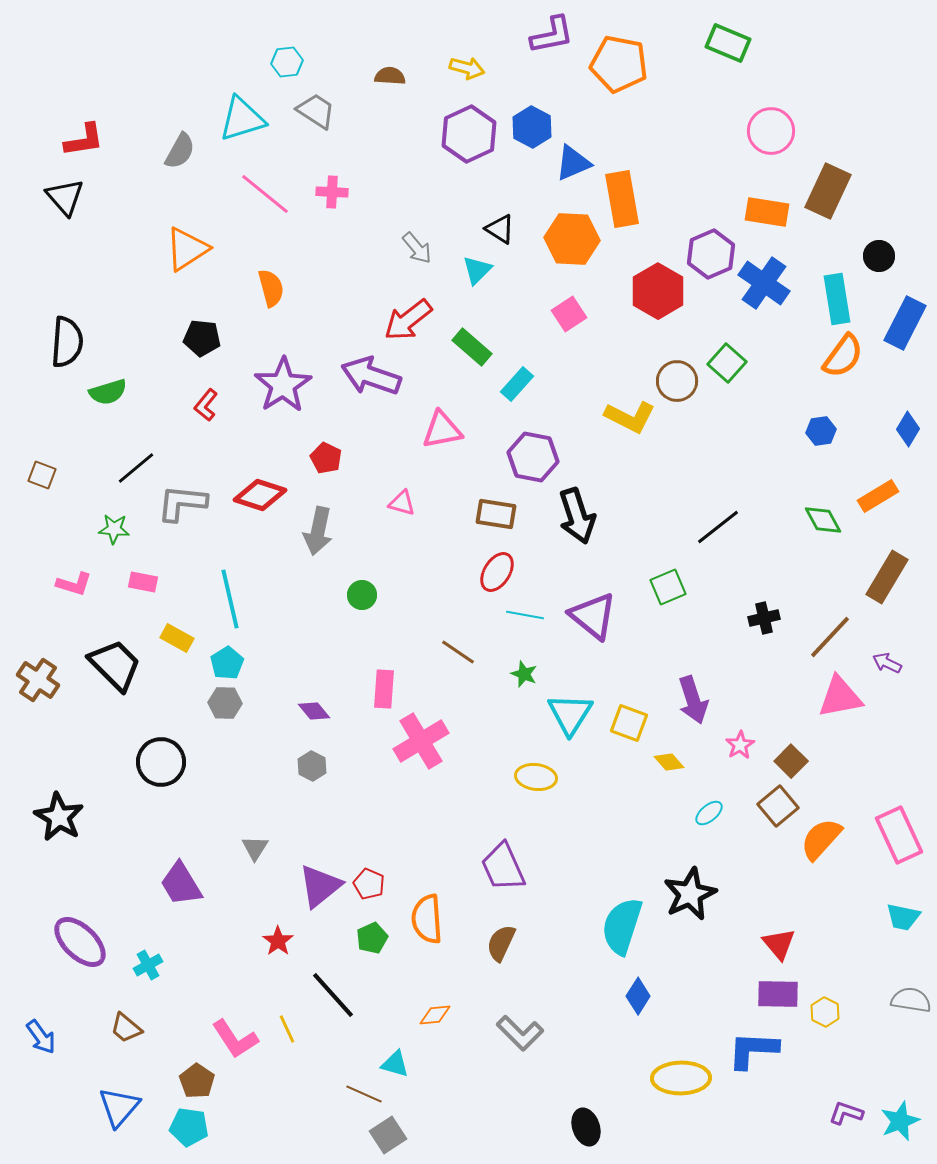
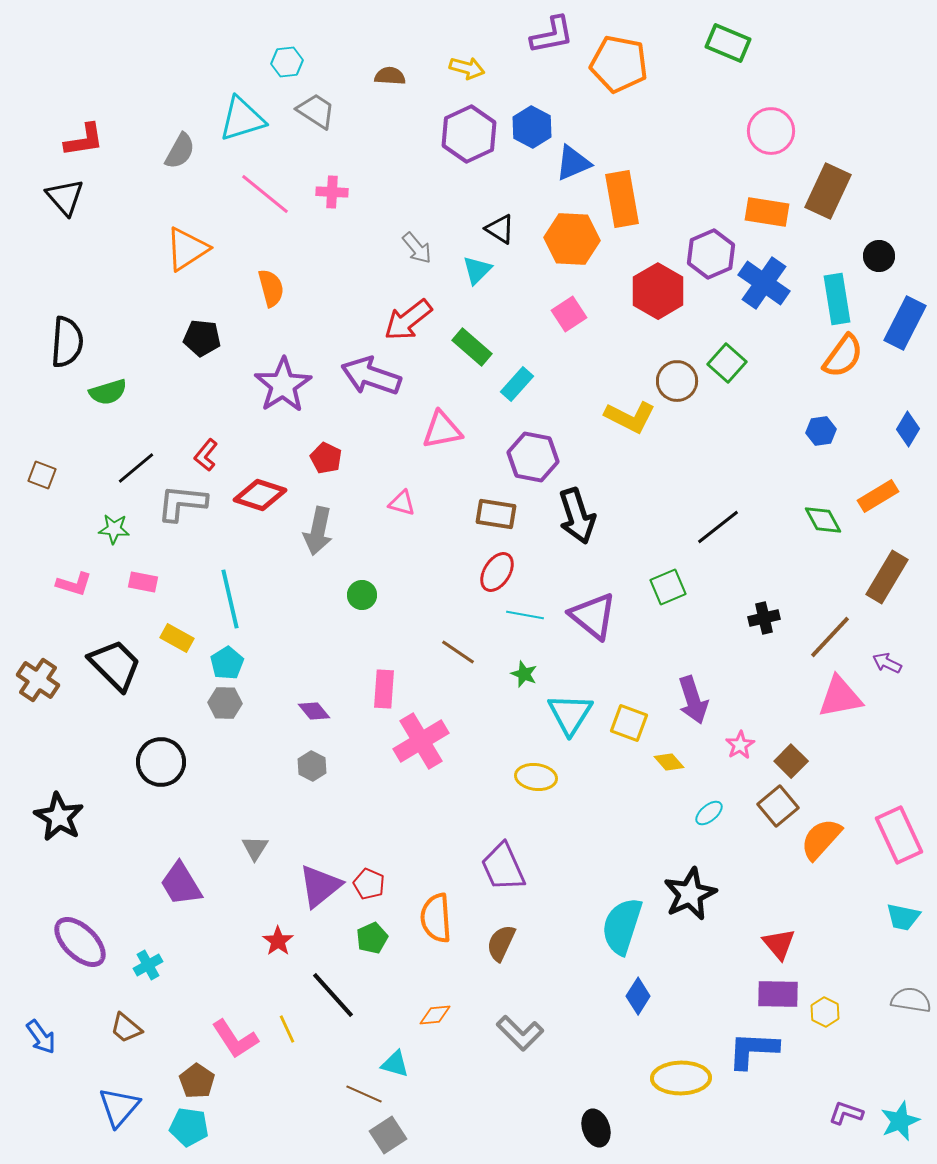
red L-shape at (206, 405): moved 50 px down
orange semicircle at (427, 919): moved 9 px right, 1 px up
black ellipse at (586, 1127): moved 10 px right, 1 px down
